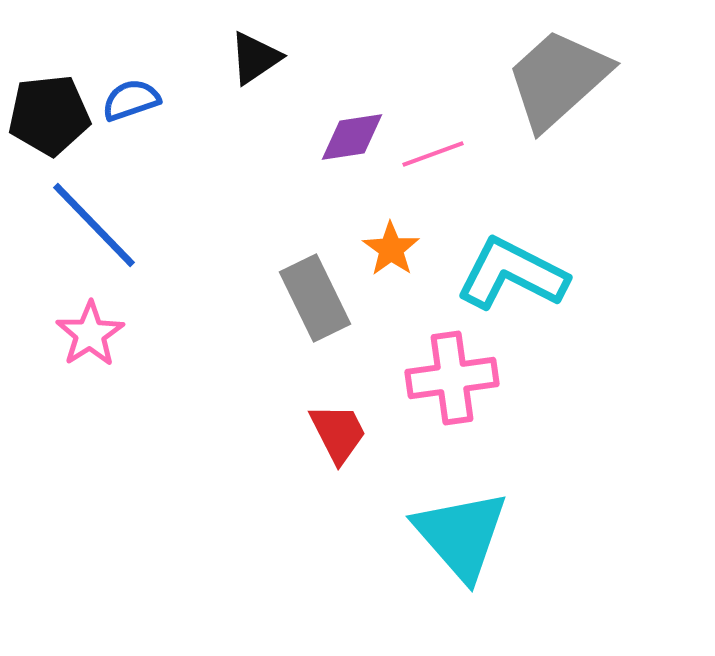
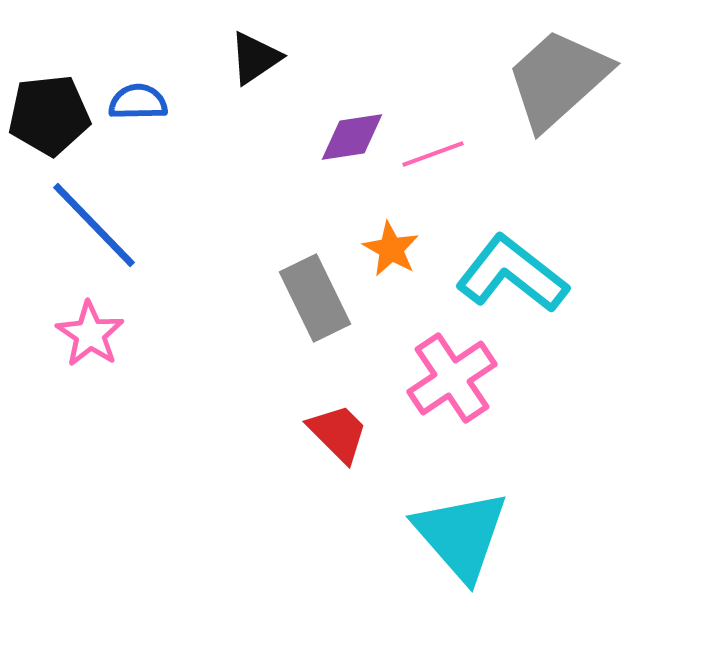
blue semicircle: moved 7 px right, 2 px down; rotated 18 degrees clockwise
orange star: rotated 6 degrees counterclockwise
cyan L-shape: rotated 11 degrees clockwise
pink star: rotated 6 degrees counterclockwise
pink cross: rotated 26 degrees counterclockwise
red trapezoid: rotated 18 degrees counterclockwise
